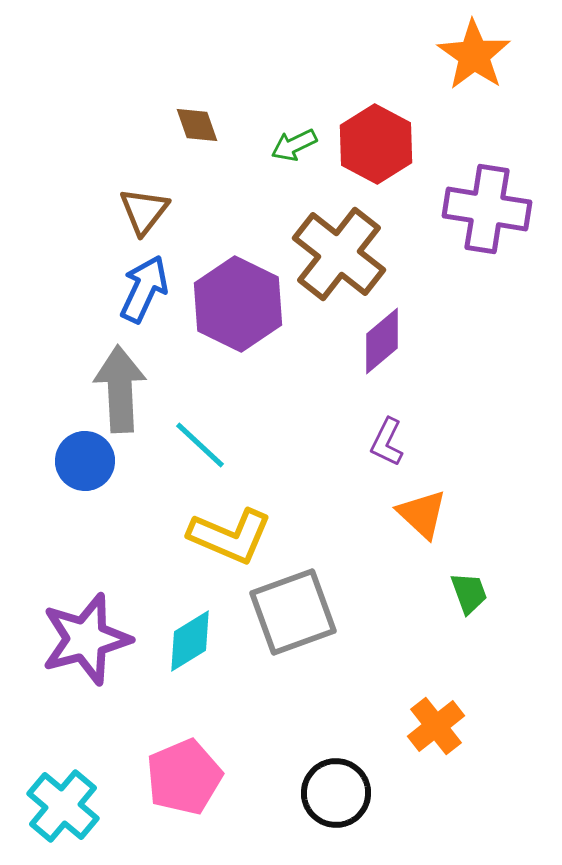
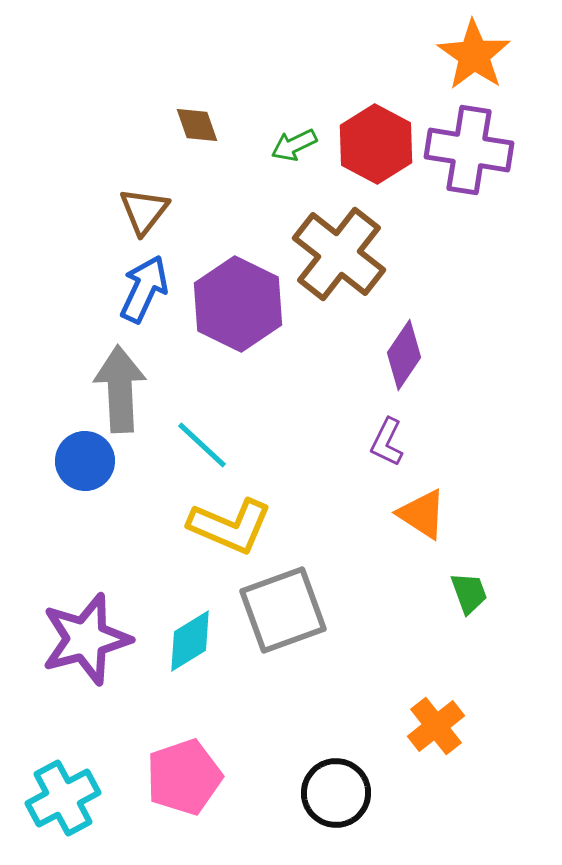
purple cross: moved 18 px left, 59 px up
purple diamond: moved 22 px right, 14 px down; rotated 16 degrees counterclockwise
cyan line: moved 2 px right
orange triangle: rotated 10 degrees counterclockwise
yellow L-shape: moved 10 px up
gray square: moved 10 px left, 2 px up
pink pentagon: rotated 4 degrees clockwise
cyan cross: moved 8 px up; rotated 22 degrees clockwise
